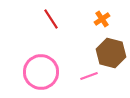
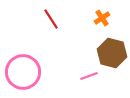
orange cross: moved 1 px up
brown hexagon: moved 1 px right
pink circle: moved 18 px left
